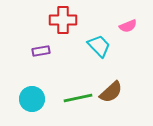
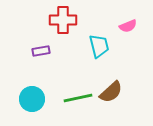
cyan trapezoid: rotated 30 degrees clockwise
